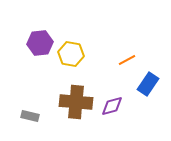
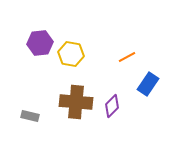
orange line: moved 3 px up
purple diamond: rotated 30 degrees counterclockwise
